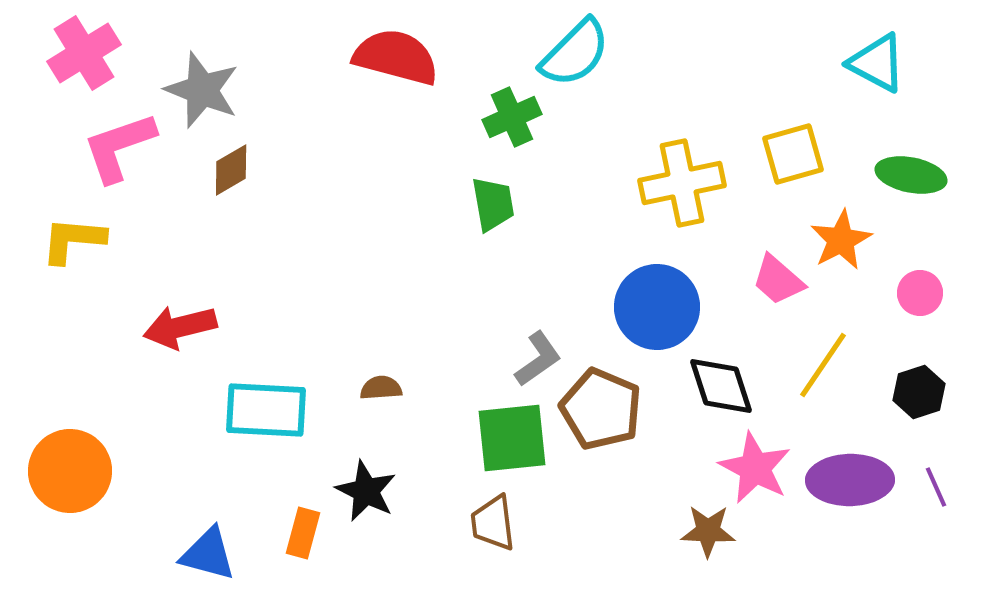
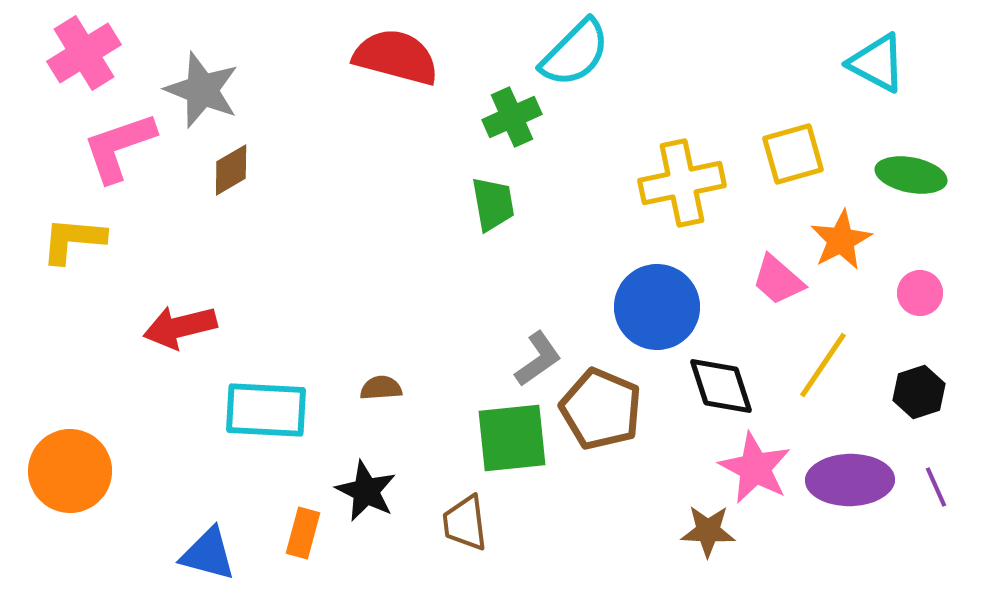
brown trapezoid: moved 28 px left
